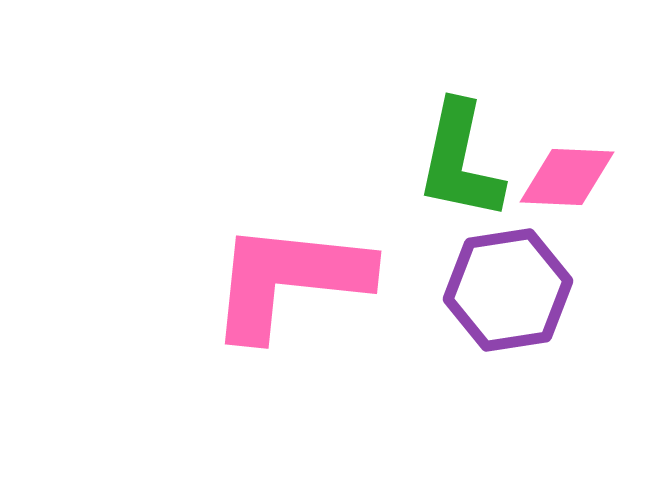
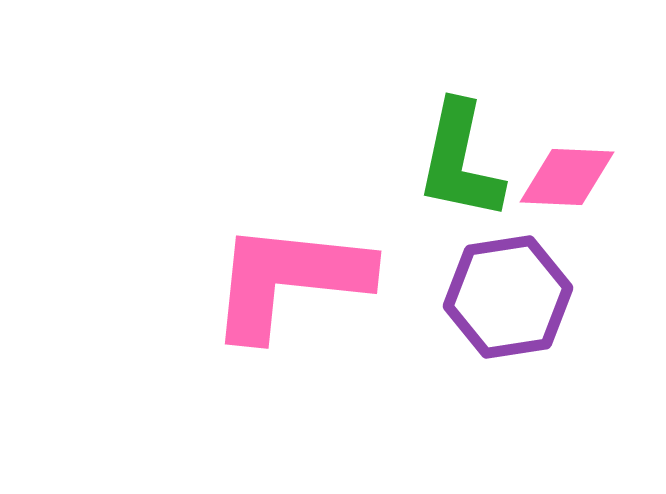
purple hexagon: moved 7 px down
